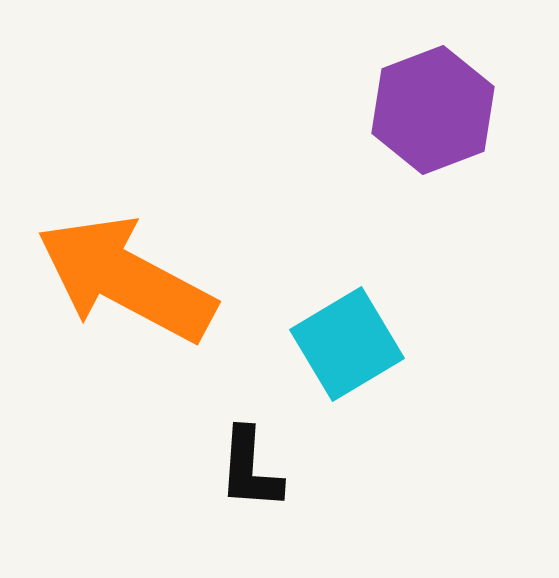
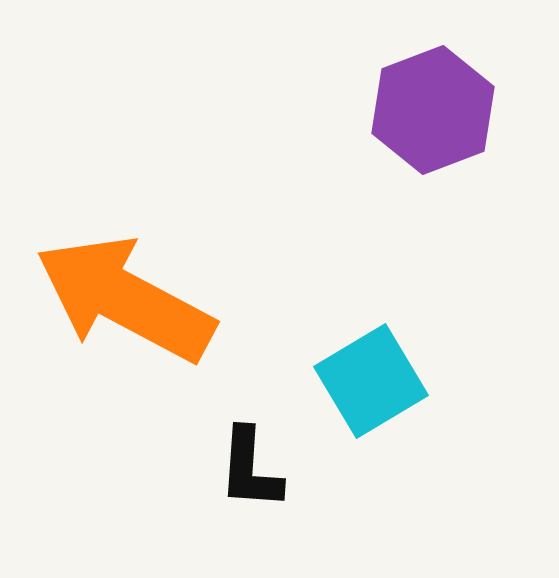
orange arrow: moved 1 px left, 20 px down
cyan square: moved 24 px right, 37 px down
